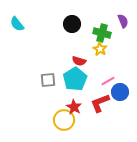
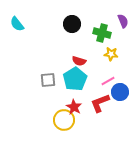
yellow star: moved 11 px right, 5 px down; rotated 24 degrees counterclockwise
